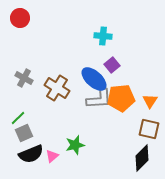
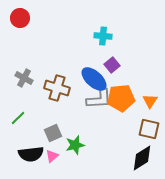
brown cross: rotated 15 degrees counterclockwise
gray square: moved 29 px right
black semicircle: rotated 15 degrees clockwise
black diamond: rotated 12 degrees clockwise
